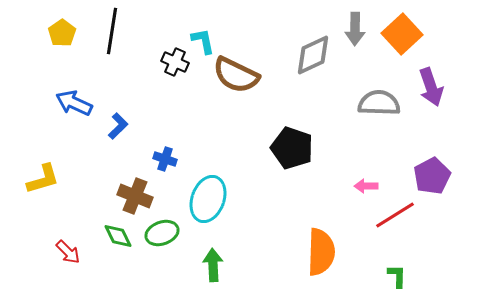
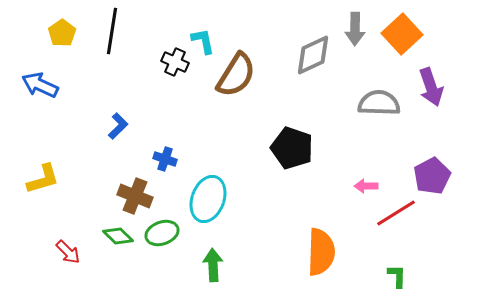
brown semicircle: rotated 84 degrees counterclockwise
blue arrow: moved 34 px left, 18 px up
red line: moved 1 px right, 2 px up
green diamond: rotated 20 degrees counterclockwise
